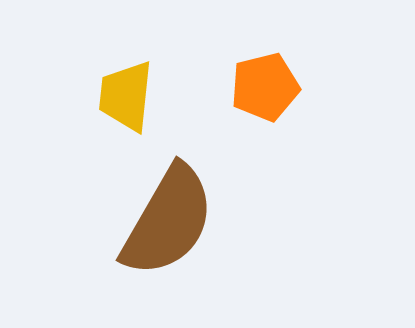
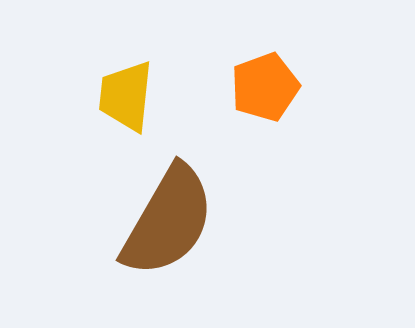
orange pentagon: rotated 6 degrees counterclockwise
